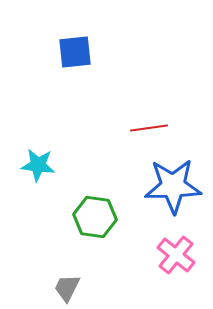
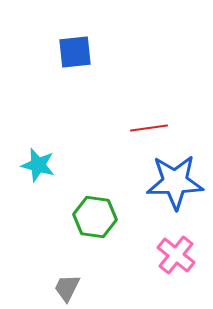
cyan star: rotated 8 degrees clockwise
blue star: moved 2 px right, 4 px up
